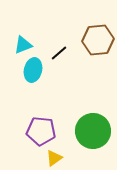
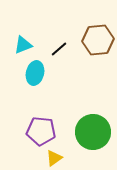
black line: moved 4 px up
cyan ellipse: moved 2 px right, 3 px down
green circle: moved 1 px down
